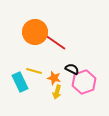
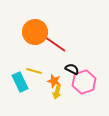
red line: moved 2 px down
orange star: moved 3 px down
